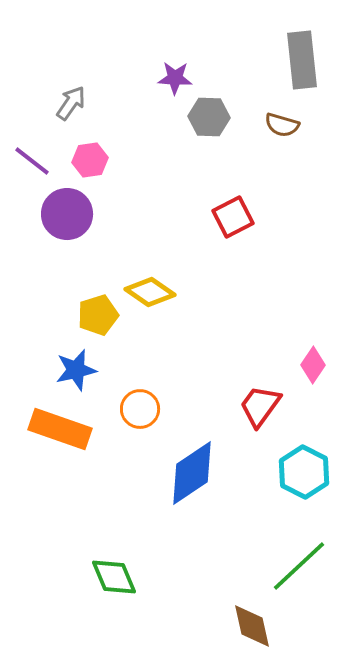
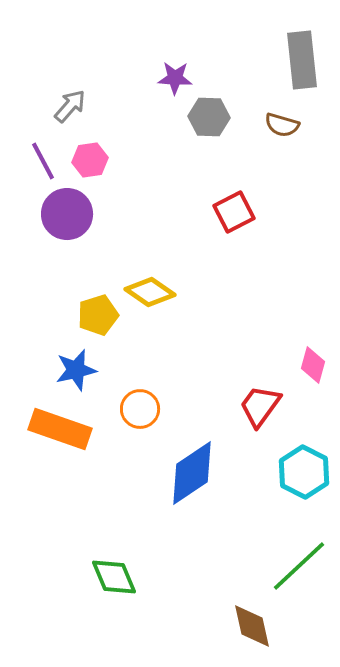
gray arrow: moved 1 px left, 3 px down; rotated 6 degrees clockwise
purple line: moved 11 px right; rotated 24 degrees clockwise
red square: moved 1 px right, 5 px up
pink diamond: rotated 18 degrees counterclockwise
